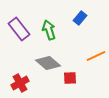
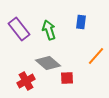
blue rectangle: moved 1 px right, 4 px down; rotated 32 degrees counterclockwise
orange line: rotated 24 degrees counterclockwise
red square: moved 3 px left
red cross: moved 6 px right, 2 px up
